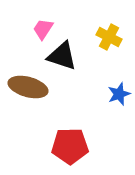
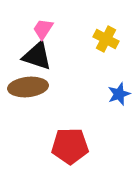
yellow cross: moved 3 px left, 2 px down
black triangle: moved 25 px left
brown ellipse: rotated 21 degrees counterclockwise
